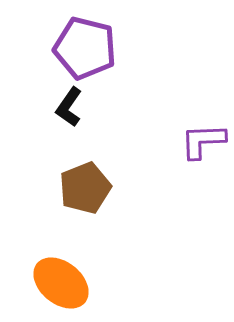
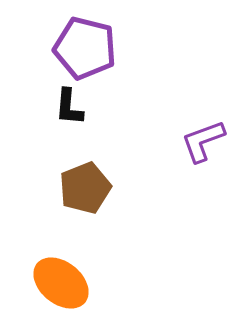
black L-shape: rotated 30 degrees counterclockwise
purple L-shape: rotated 18 degrees counterclockwise
